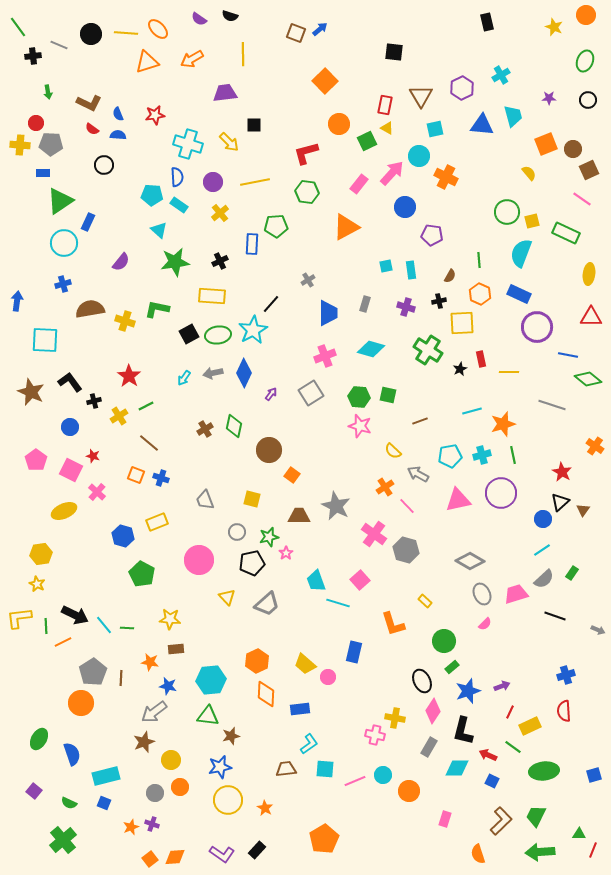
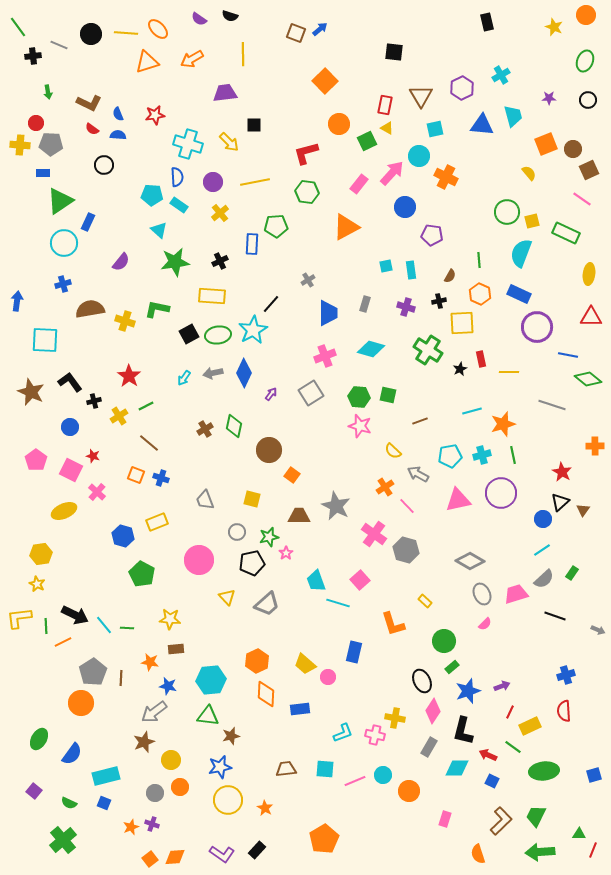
orange cross at (595, 446): rotated 36 degrees counterclockwise
cyan L-shape at (309, 744): moved 34 px right, 11 px up; rotated 15 degrees clockwise
blue semicircle at (72, 754): rotated 55 degrees clockwise
